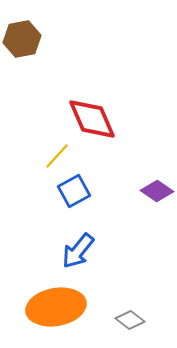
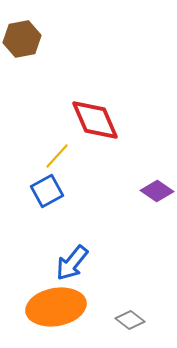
red diamond: moved 3 px right, 1 px down
blue square: moved 27 px left
blue arrow: moved 6 px left, 12 px down
